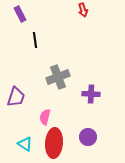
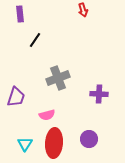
purple rectangle: rotated 21 degrees clockwise
black line: rotated 42 degrees clockwise
gray cross: moved 1 px down
purple cross: moved 8 px right
pink semicircle: moved 2 px right, 2 px up; rotated 119 degrees counterclockwise
purple circle: moved 1 px right, 2 px down
cyan triangle: rotated 28 degrees clockwise
